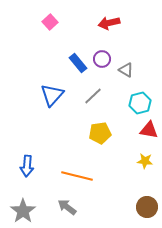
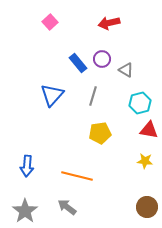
gray line: rotated 30 degrees counterclockwise
gray star: moved 2 px right
